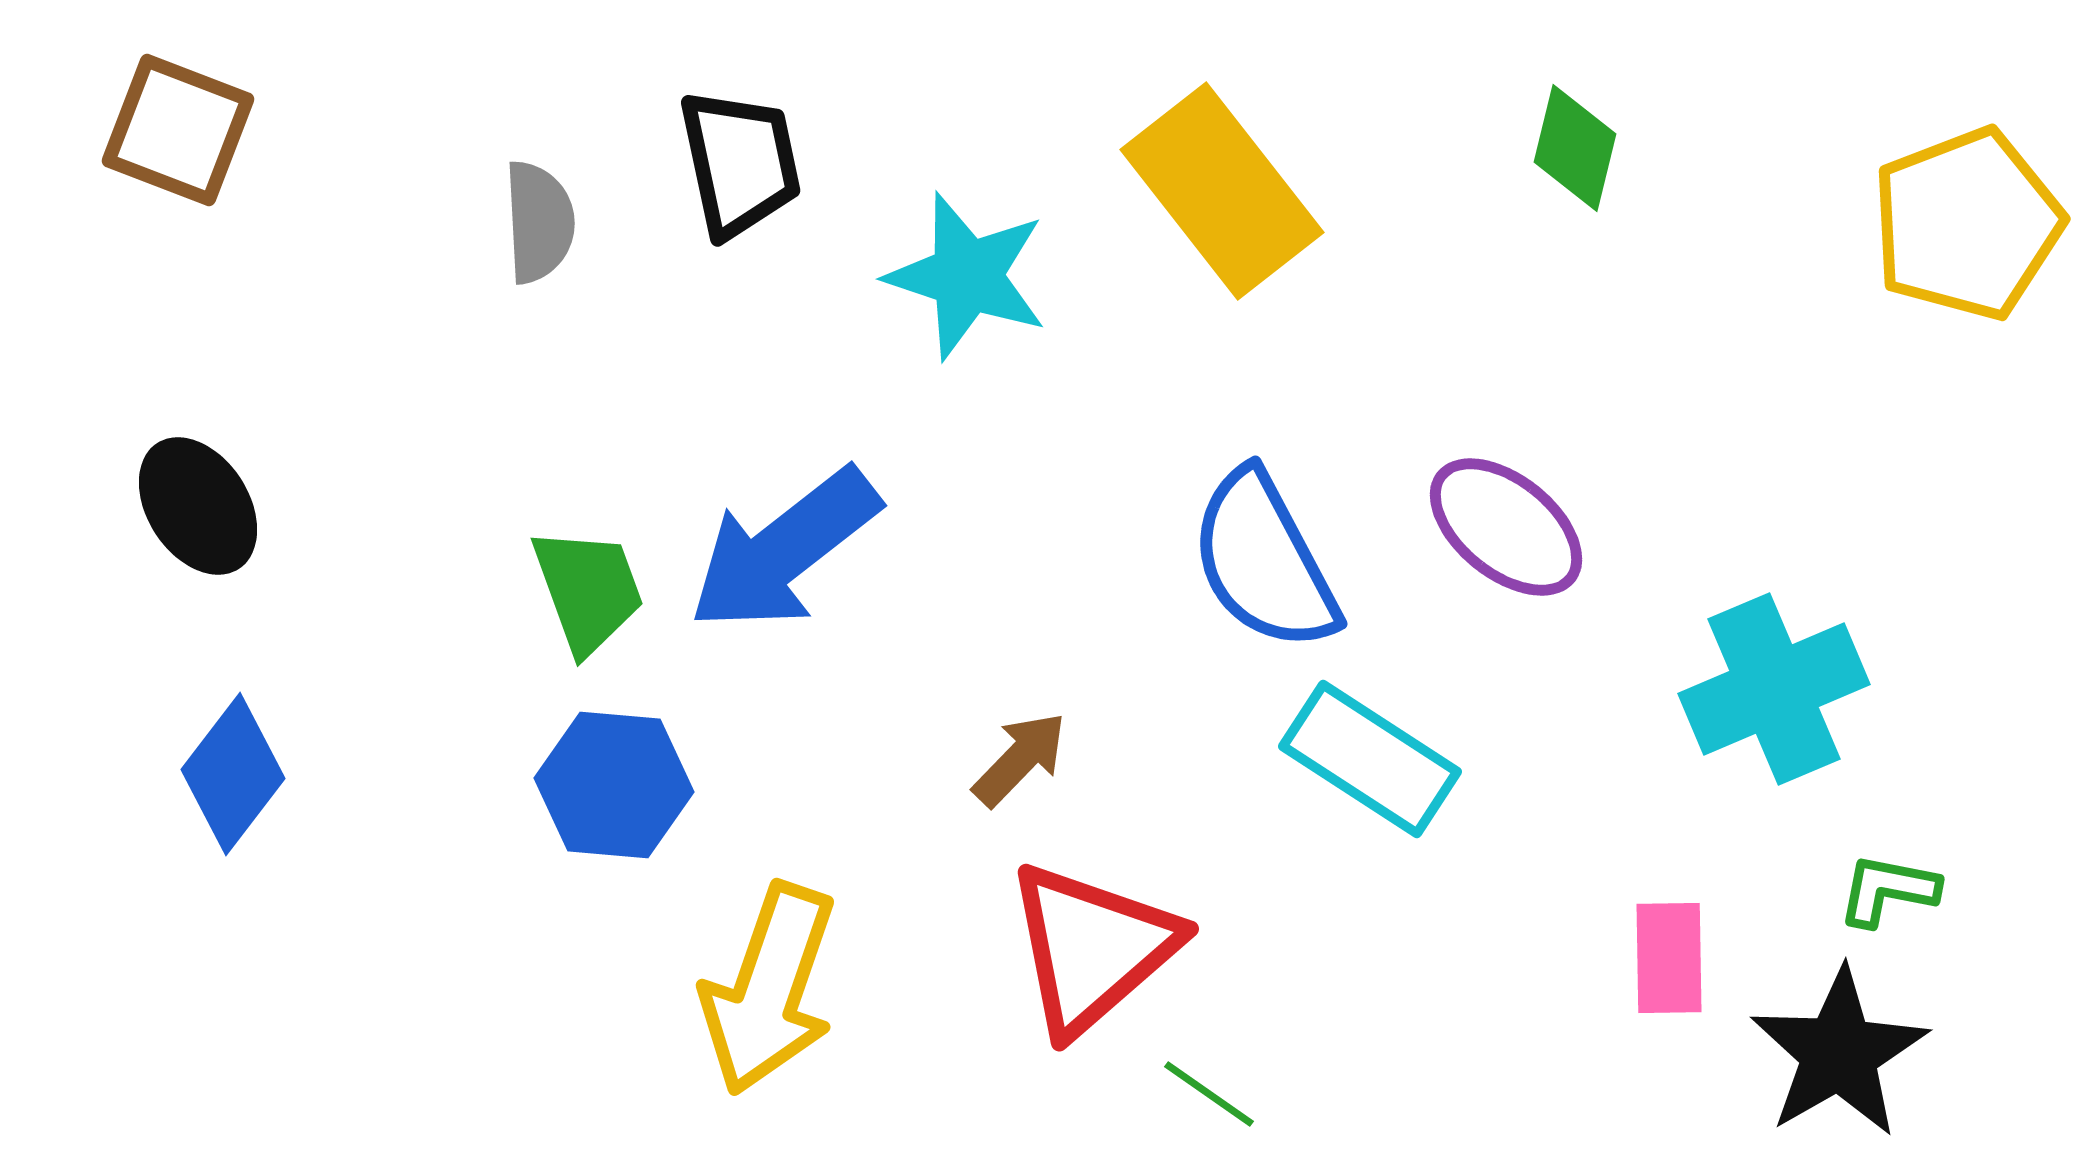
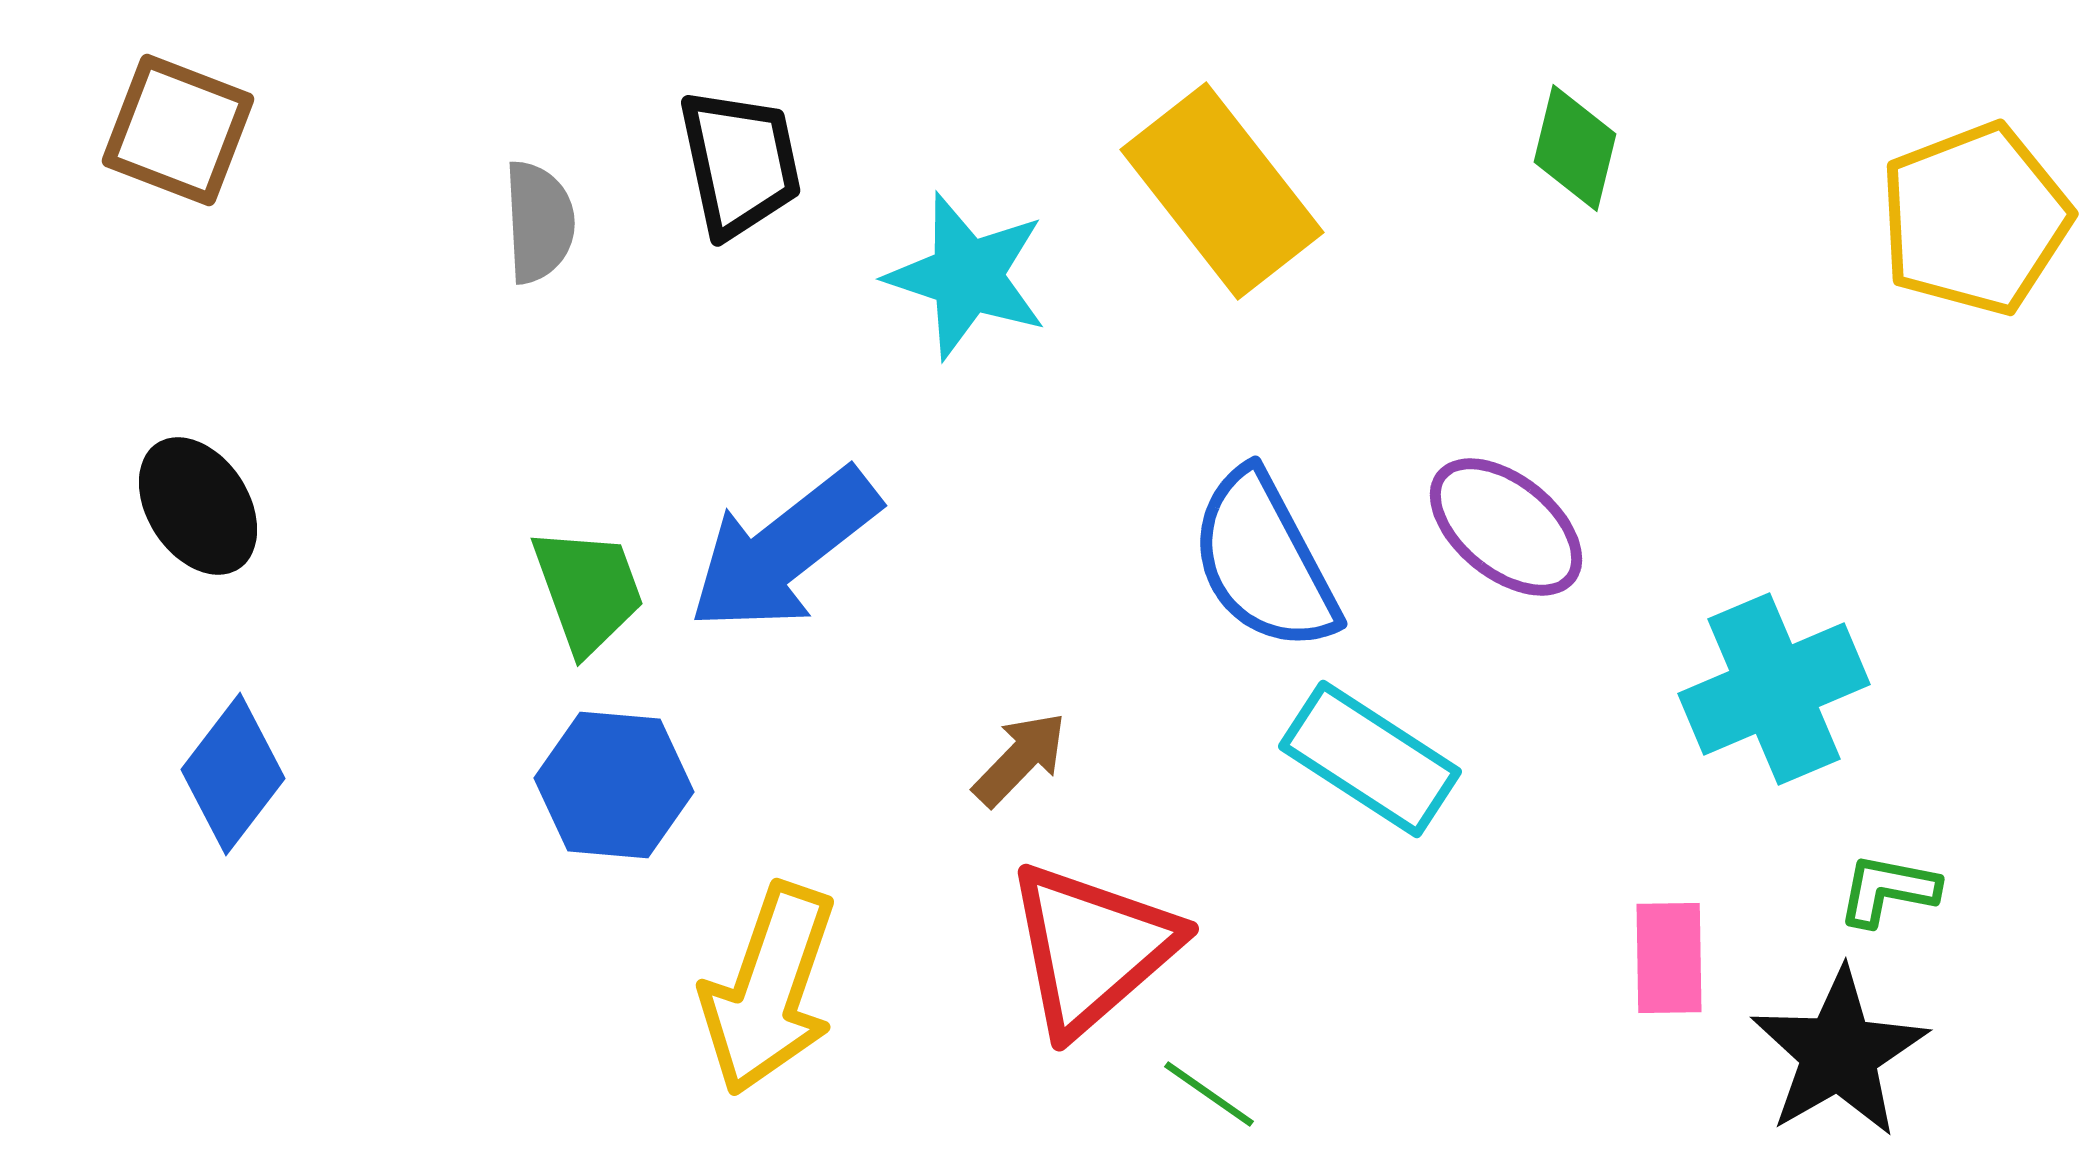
yellow pentagon: moved 8 px right, 5 px up
